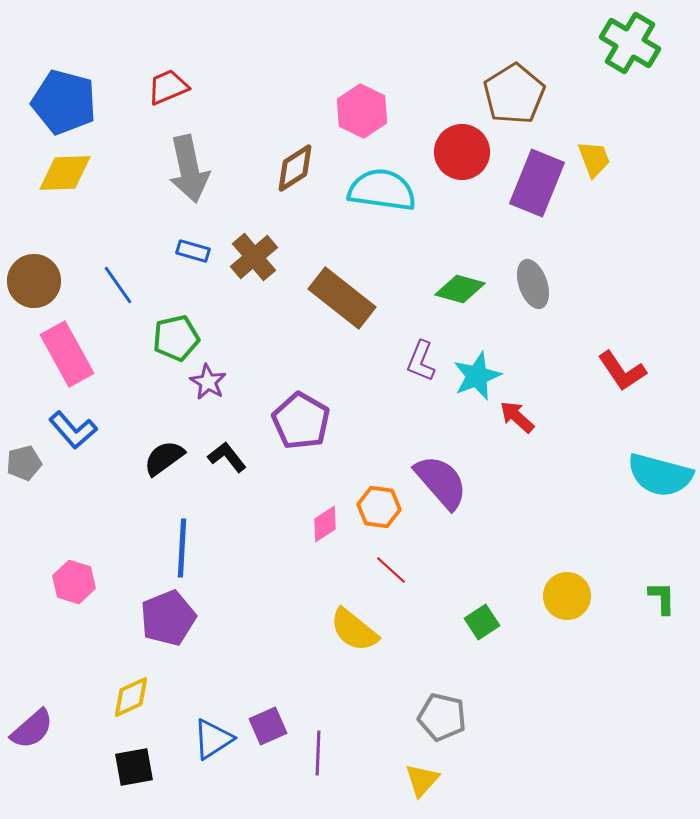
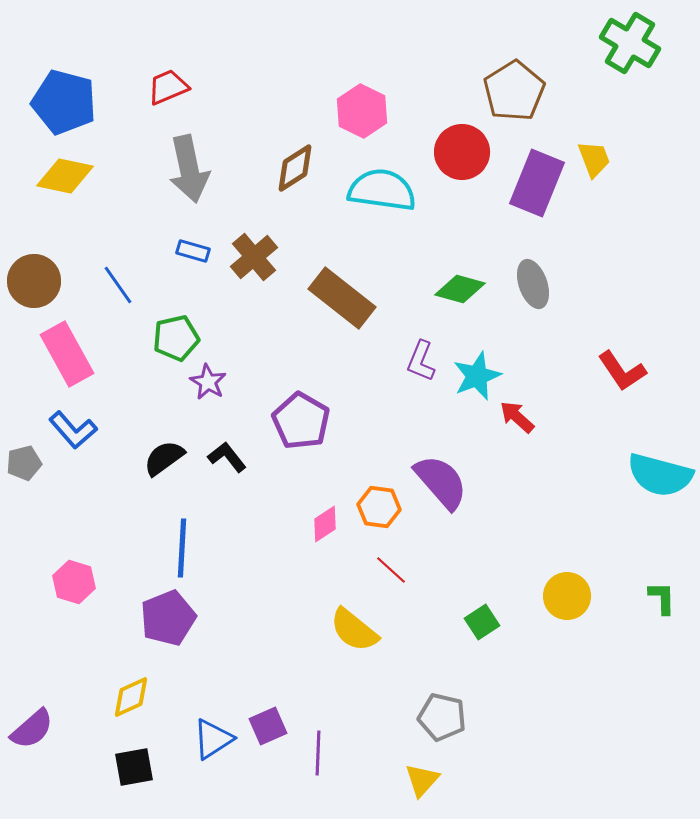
brown pentagon at (514, 94): moved 3 px up
yellow diamond at (65, 173): moved 3 px down; rotated 14 degrees clockwise
